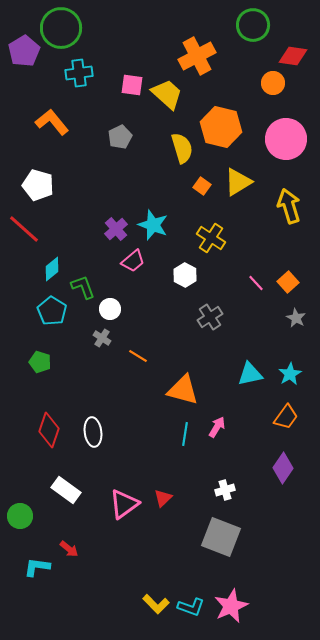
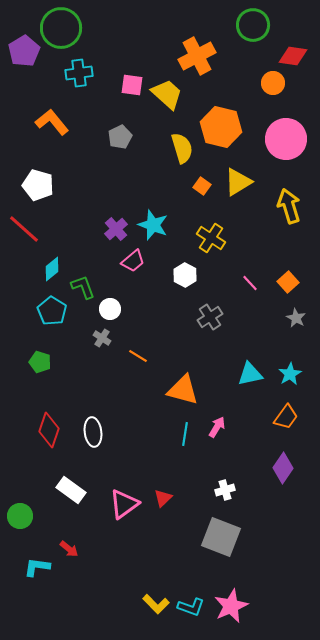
pink line at (256, 283): moved 6 px left
white rectangle at (66, 490): moved 5 px right
